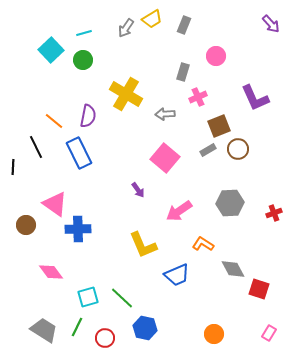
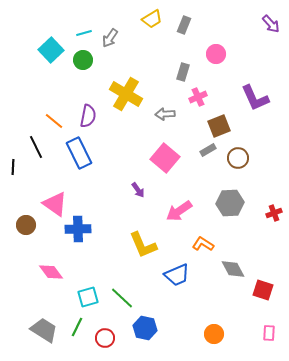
gray arrow at (126, 28): moved 16 px left, 10 px down
pink circle at (216, 56): moved 2 px up
brown circle at (238, 149): moved 9 px down
red square at (259, 289): moved 4 px right, 1 px down
pink rectangle at (269, 333): rotated 28 degrees counterclockwise
